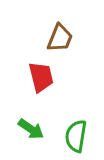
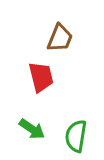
green arrow: moved 1 px right
